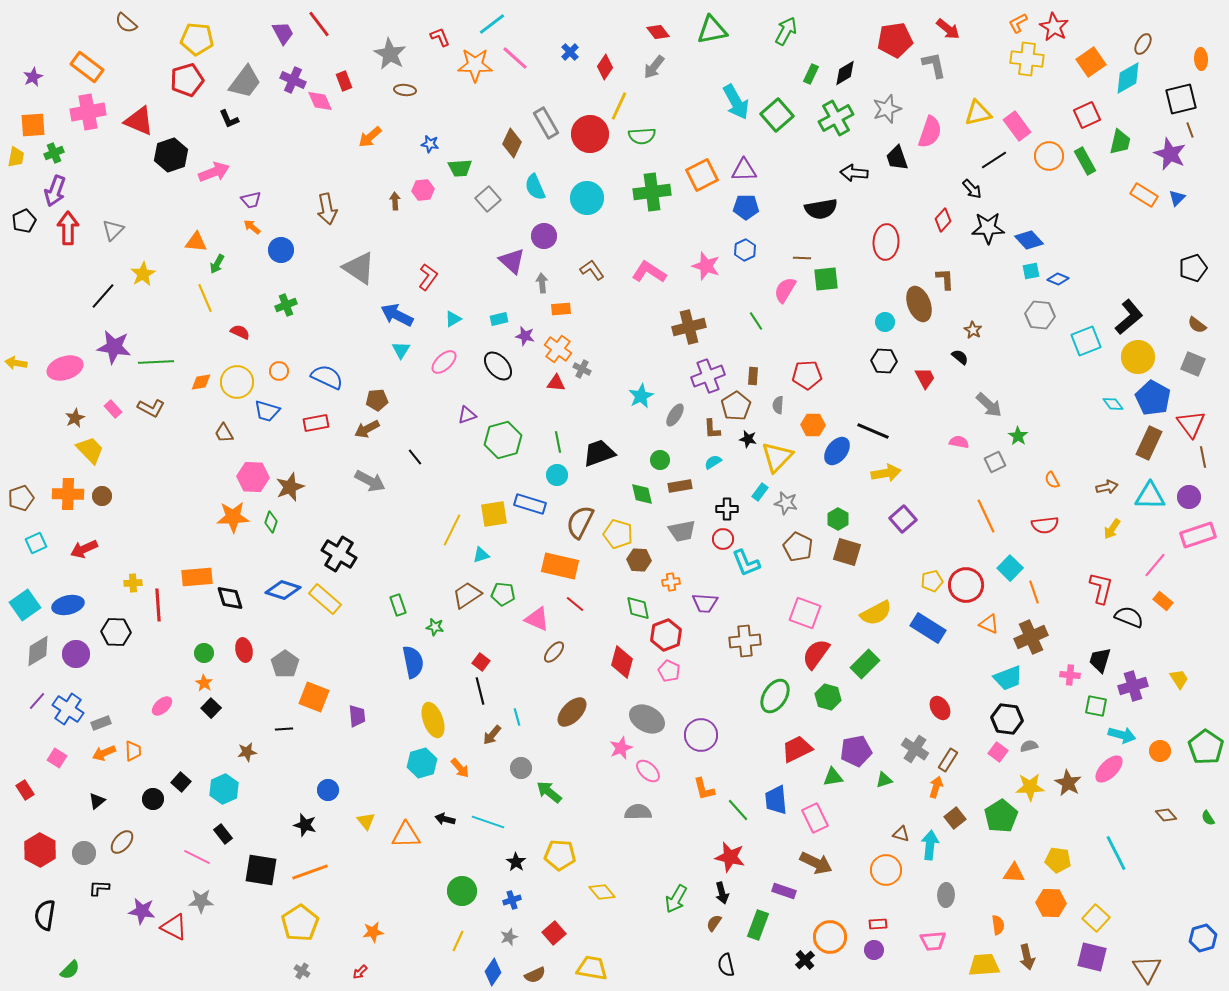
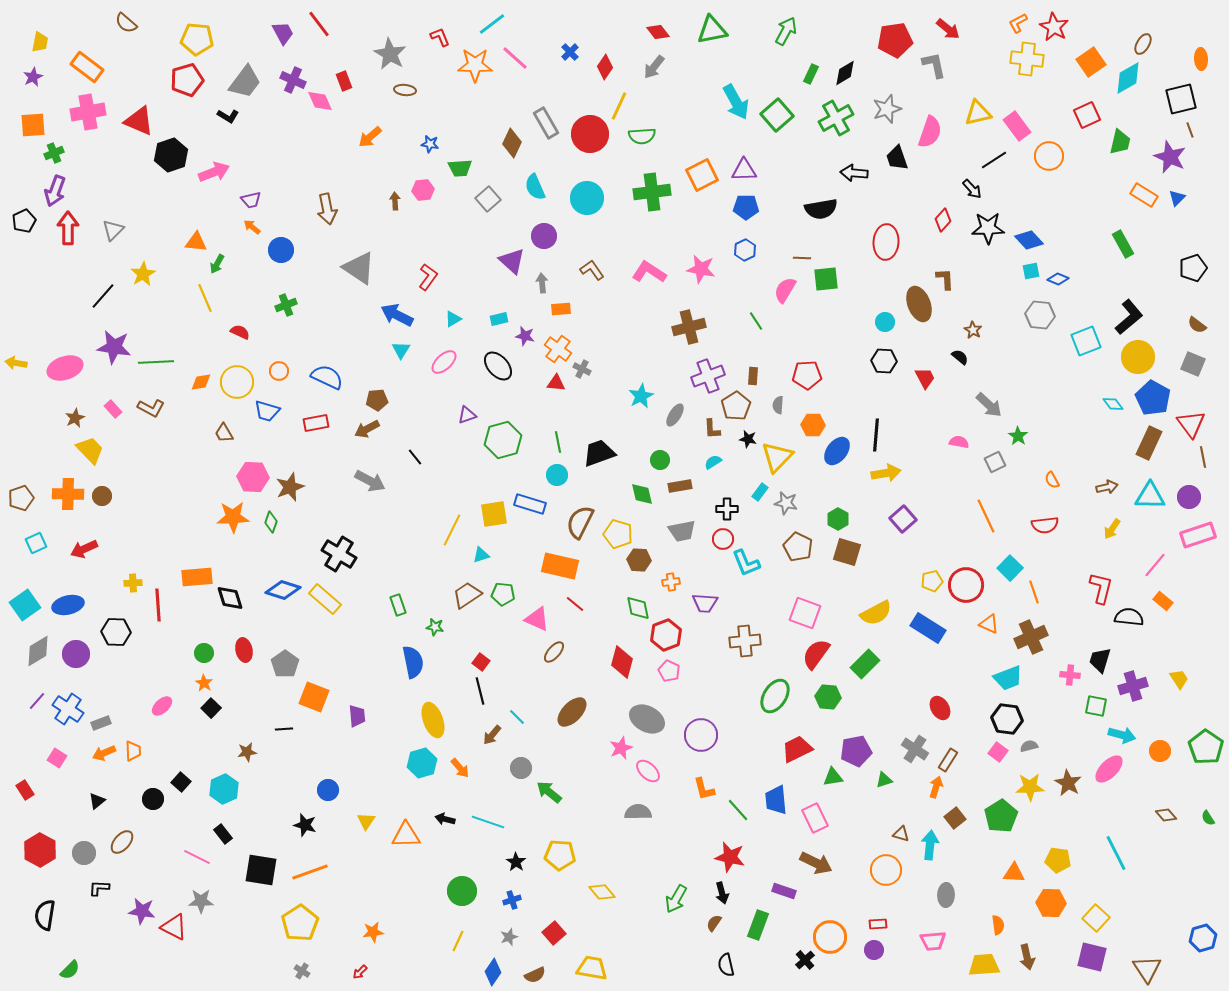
black L-shape at (229, 119): moved 1 px left, 3 px up; rotated 35 degrees counterclockwise
purple star at (1170, 154): moved 3 px down
yellow trapezoid at (16, 157): moved 24 px right, 115 px up
green rectangle at (1085, 161): moved 38 px right, 83 px down
pink star at (706, 266): moved 5 px left, 3 px down; rotated 8 degrees counterclockwise
black line at (873, 431): moved 3 px right, 4 px down; rotated 72 degrees clockwise
black semicircle at (1129, 617): rotated 16 degrees counterclockwise
green hexagon at (828, 697): rotated 10 degrees counterclockwise
cyan line at (517, 717): rotated 30 degrees counterclockwise
yellow triangle at (366, 821): rotated 12 degrees clockwise
